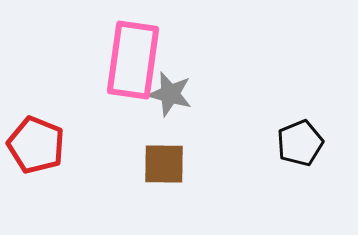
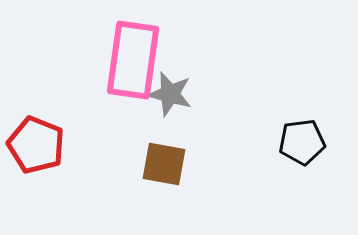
black pentagon: moved 2 px right, 1 px up; rotated 15 degrees clockwise
brown square: rotated 9 degrees clockwise
